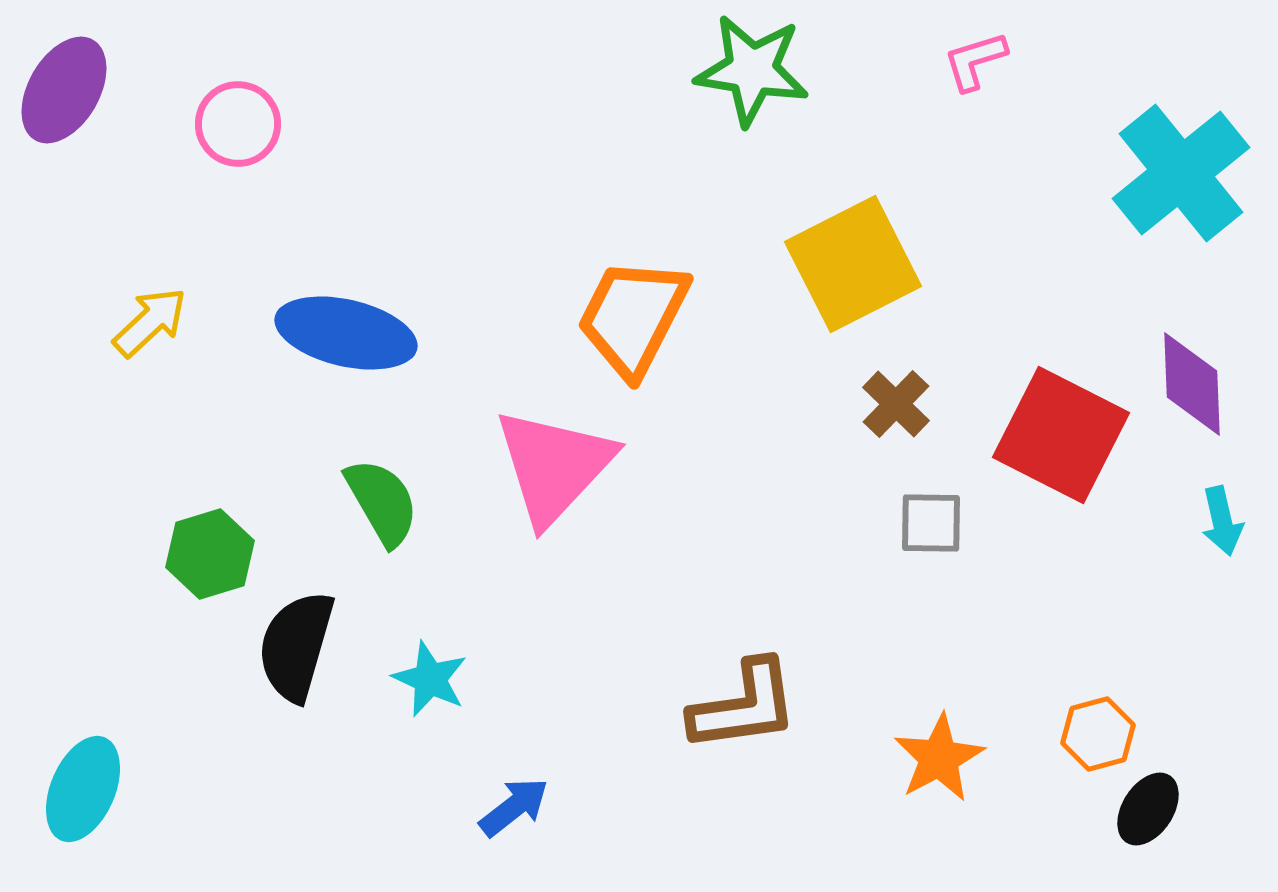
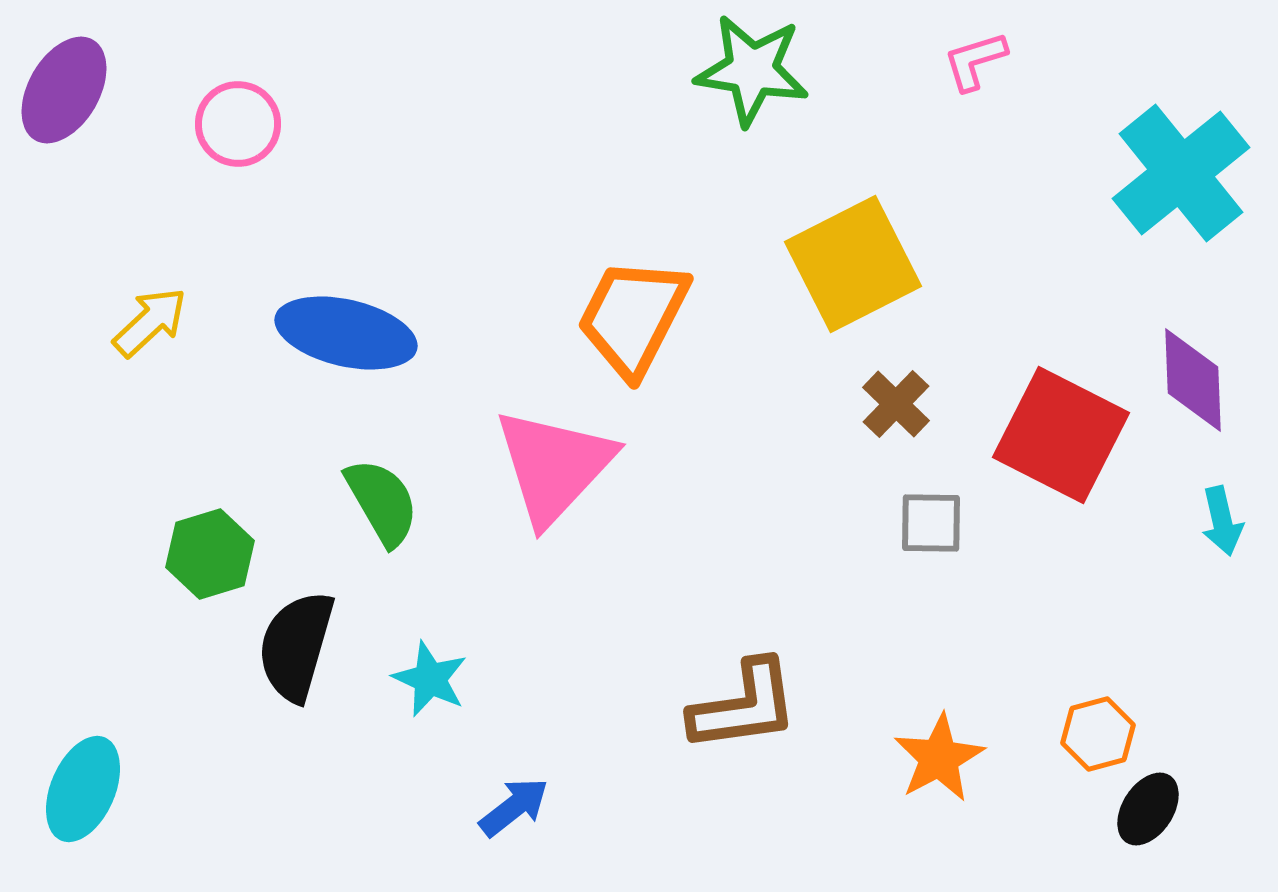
purple diamond: moved 1 px right, 4 px up
